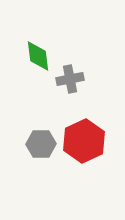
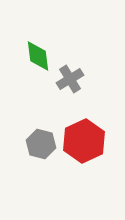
gray cross: rotated 20 degrees counterclockwise
gray hexagon: rotated 16 degrees clockwise
